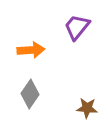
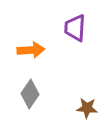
purple trapezoid: moved 2 px left, 1 px down; rotated 36 degrees counterclockwise
